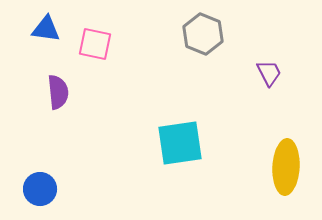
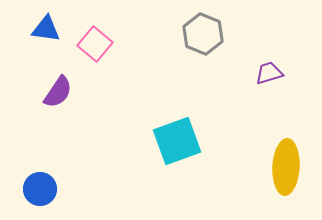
pink square: rotated 28 degrees clockwise
purple trapezoid: rotated 80 degrees counterclockwise
purple semicircle: rotated 40 degrees clockwise
cyan square: moved 3 px left, 2 px up; rotated 12 degrees counterclockwise
